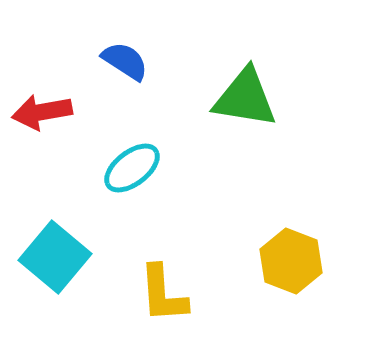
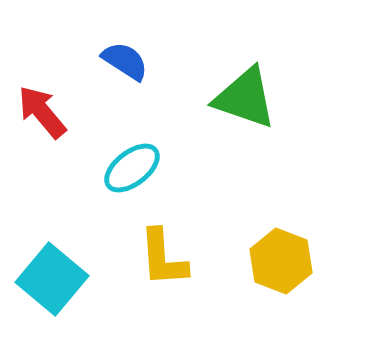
green triangle: rotated 10 degrees clockwise
red arrow: rotated 60 degrees clockwise
cyan square: moved 3 px left, 22 px down
yellow hexagon: moved 10 px left
yellow L-shape: moved 36 px up
